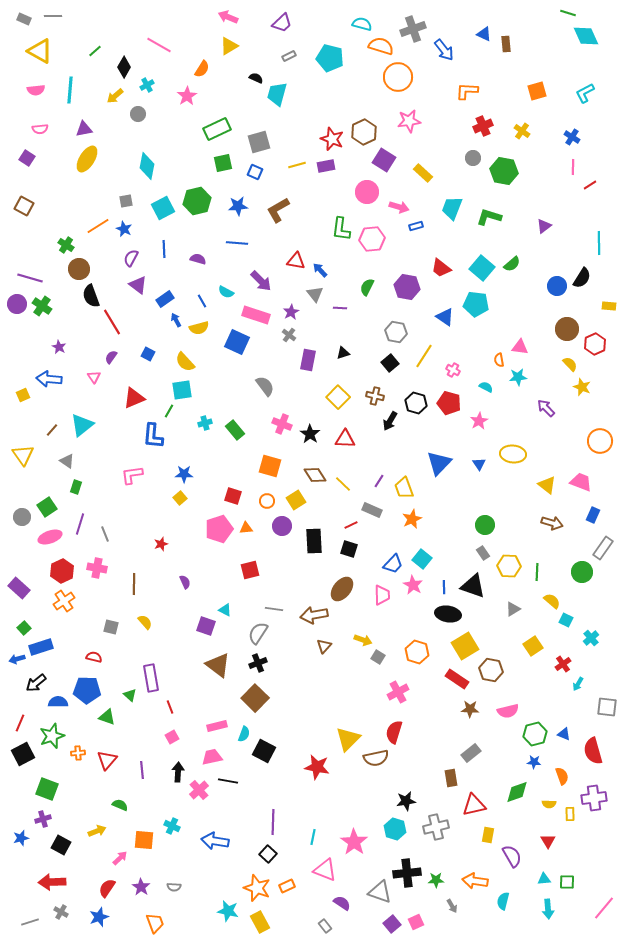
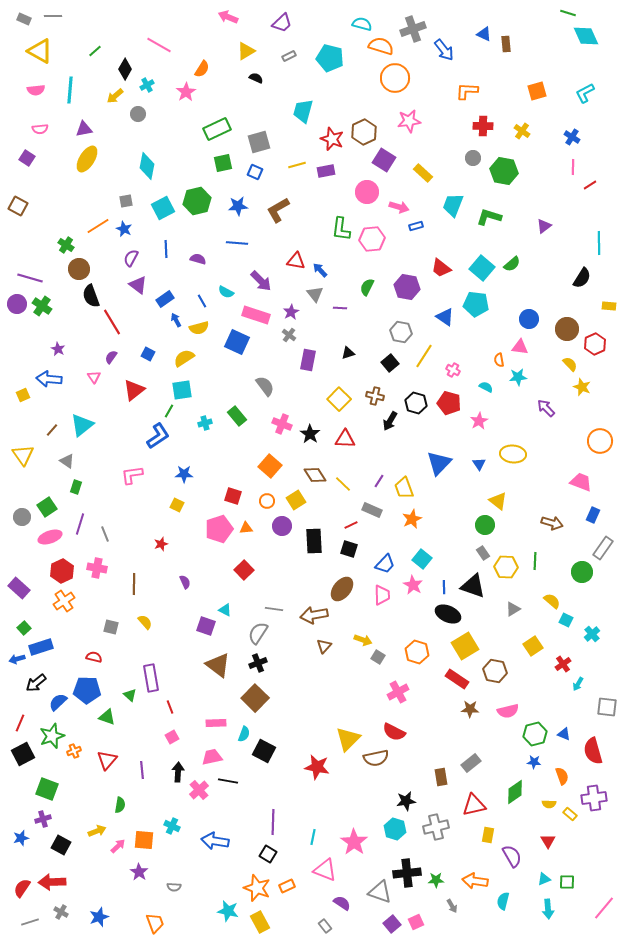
yellow triangle at (229, 46): moved 17 px right, 5 px down
black diamond at (124, 67): moved 1 px right, 2 px down
orange circle at (398, 77): moved 3 px left, 1 px down
cyan trapezoid at (277, 94): moved 26 px right, 17 px down
pink star at (187, 96): moved 1 px left, 4 px up
red cross at (483, 126): rotated 24 degrees clockwise
purple rectangle at (326, 166): moved 5 px down
brown square at (24, 206): moved 6 px left
cyan trapezoid at (452, 208): moved 1 px right, 3 px up
blue line at (164, 249): moved 2 px right
blue circle at (557, 286): moved 28 px left, 33 px down
gray hexagon at (396, 332): moved 5 px right
purple star at (59, 347): moved 1 px left, 2 px down
black triangle at (343, 353): moved 5 px right
yellow semicircle at (185, 362): moved 1 px left, 4 px up; rotated 100 degrees clockwise
yellow square at (338, 397): moved 1 px right, 2 px down
red triangle at (134, 398): moved 8 px up; rotated 15 degrees counterclockwise
green rectangle at (235, 430): moved 2 px right, 14 px up
blue L-shape at (153, 436): moved 5 px right; rotated 128 degrees counterclockwise
orange square at (270, 466): rotated 25 degrees clockwise
yellow triangle at (547, 485): moved 49 px left, 16 px down
yellow square at (180, 498): moved 3 px left, 7 px down; rotated 24 degrees counterclockwise
blue trapezoid at (393, 564): moved 8 px left
yellow hexagon at (509, 566): moved 3 px left, 1 px down
red square at (250, 570): moved 6 px left; rotated 30 degrees counterclockwise
green line at (537, 572): moved 2 px left, 11 px up
black ellipse at (448, 614): rotated 15 degrees clockwise
cyan cross at (591, 638): moved 1 px right, 4 px up
brown hexagon at (491, 670): moved 4 px right, 1 px down
blue semicircle at (58, 702): rotated 42 degrees counterclockwise
pink rectangle at (217, 726): moved 1 px left, 3 px up; rotated 12 degrees clockwise
red semicircle at (394, 732): rotated 80 degrees counterclockwise
orange cross at (78, 753): moved 4 px left, 2 px up; rotated 16 degrees counterclockwise
gray rectangle at (471, 753): moved 10 px down
brown rectangle at (451, 778): moved 10 px left, 1 px up
green diamond at (517, 792): moved 2 px left; rotated 15 degrees counterclockwise
green semicircle at (120, 805): rotated 77 degrees clockwise
yellow rectangle at (570, 814): rotated 48 degrees counterclockwise
black square at (268, 854): rotated 12 degrees counterclockwise
pink arrow at (120, 858): moved 2 px left, 12 px up
cyan triangle at (544, 879): rotated 16 degrees counterclockwise
purple star at (141, 887): moved 2 px left, 15 px up
red semicircle at (107, 888): moved 85 px left
